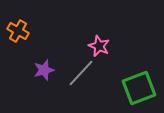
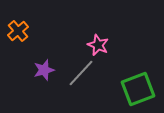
orange cross: rotated 20 degrees clockwise
pink star: moved 1 px left, 1 px up
green square: moved 1 px left, 1 px down
